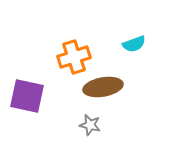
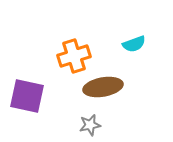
orange cross: moved 1 px up
gray star: rotated 25 degrees counterclockwise
